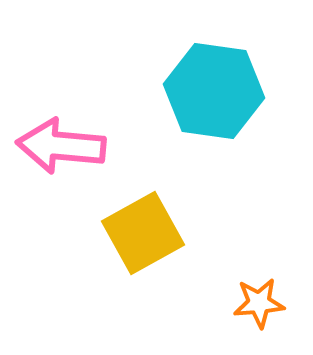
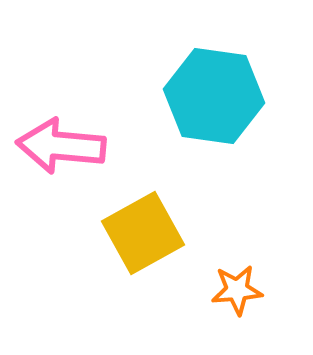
cyan hexagon: moved 5 px down
orange star: moved 22 px left, 13 px up
